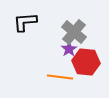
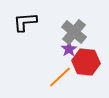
orange line: rotated 50 degrees counterclockwise
